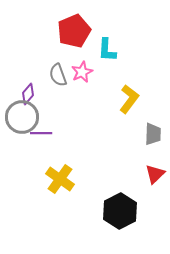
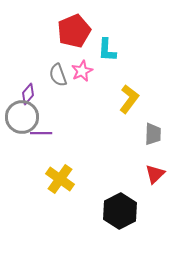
pink star: moved 1 px up
